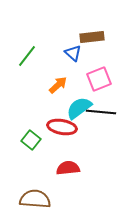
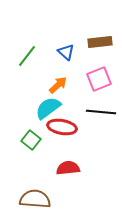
brown rectangle: moved 8 px right, 5 px down
blue triangle: moved 7 px left, 1 px up
cyan semicircle: moved 31 px left
